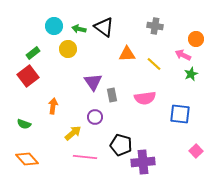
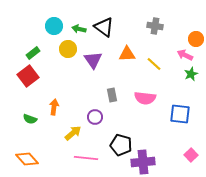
pink arrow: moved 2 px right
purple triangle: moved 22 px up
pink semicircle: rotated 15 degrees clockwise
orange arrow: moved 1 px right, 1 px down
green semicircle: moved 6 px right, 5 px up
pink square: moved 5 px left, 4 px down
pink line: moved 1 px right, 1 px down
